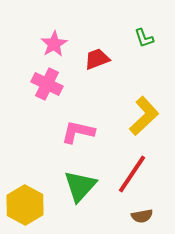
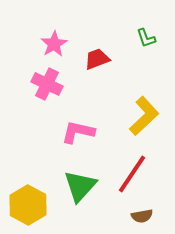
green L-shape: moved 2 px right
yellow hexagon: moved 3 px right
